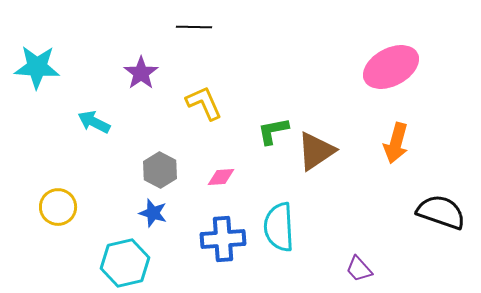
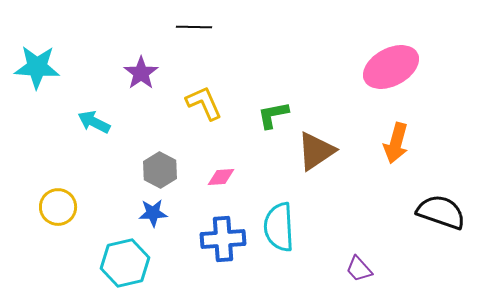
green L-shape: moved 16 px up
blue star: rotated 20 degrees counterclockwise
